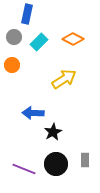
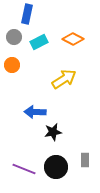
cyan rectangle: rotated 18 degrees clockwise
blue arrow: moved 2 px right, 1 px up
black star: rotated 18 degrees clockwise
black circle: moved 3 px down
